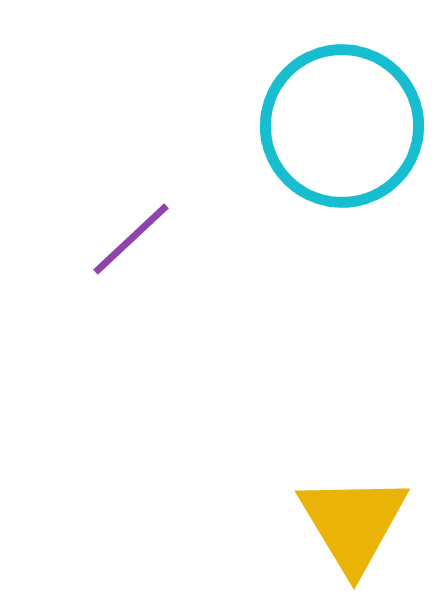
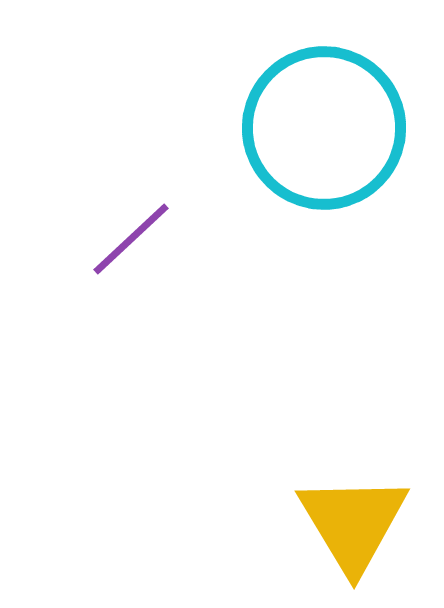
cyan circle: moved 18 px left, 2 px down
